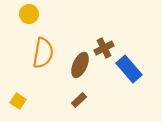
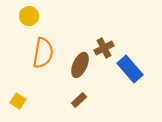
yellow circle: moved 2 px down
blue rectangle: moved 1 px right
